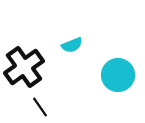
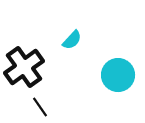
cyan semicircle: moved 5 px up; rotated 25 degrees counterclockwise
